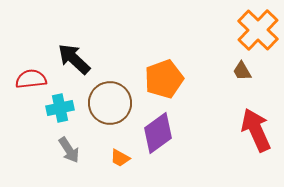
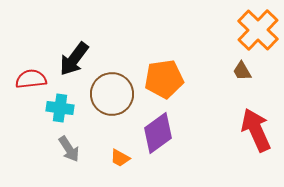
black arrow: rotated 96 degrees counterclockwise
orange pentagon: rotated 12 degrees clockwise
brown circle: moved 2 px right, 9 px up
cyan cross: rotated 20 degrees clockwise
gray arrow: moved 1 px up
